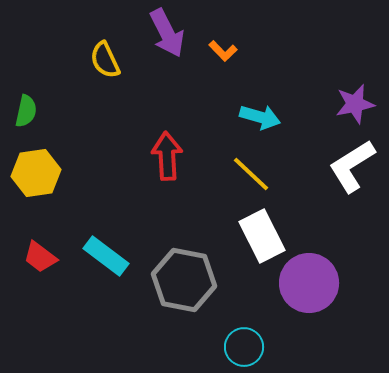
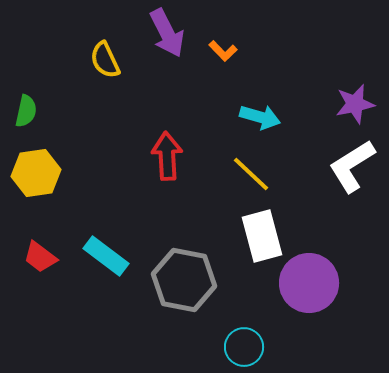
white rectangle: rotated 12 degrees clockwise
